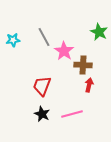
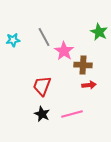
red arrow: rotated 72 degrees clockwise
